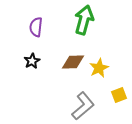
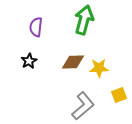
black star: moved 3 px left
yellow star: rotated 24 degrees clockwise
